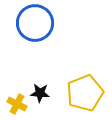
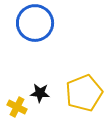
yellow pentagon: moved 1 px left
yellow cross: moved 3 px down
